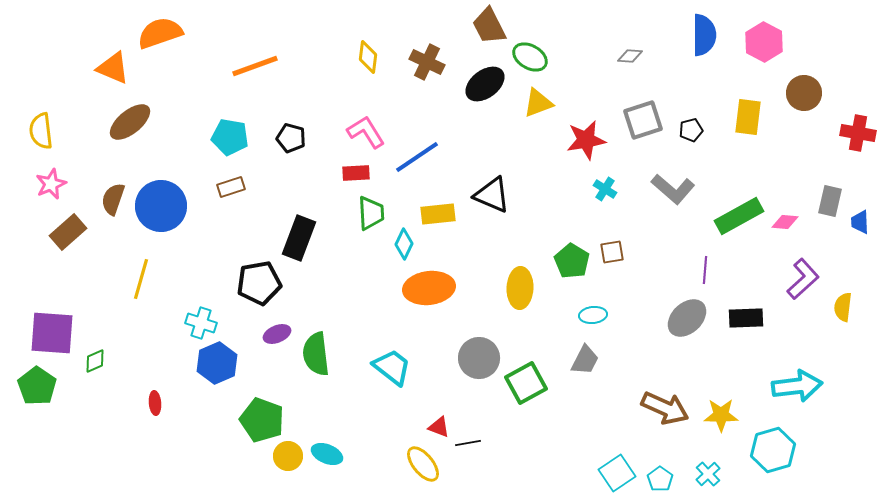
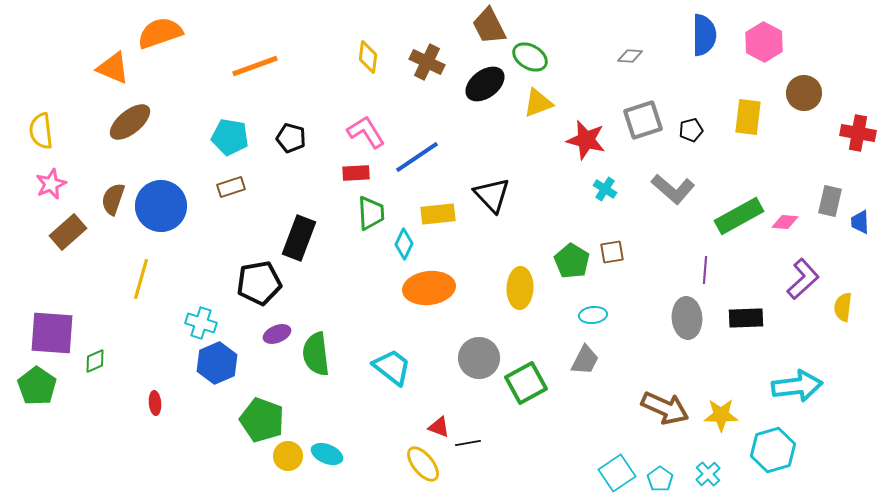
red star at (586, 140): rotated 24 degrees clockwise
black triangle at (492, 195): rotated 24 degrees clockwise
gray ellipse at (687, 318): rotated 51 degrees counterclockwise
